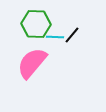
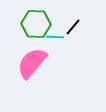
black line: moved 1 px right, 8 px up
